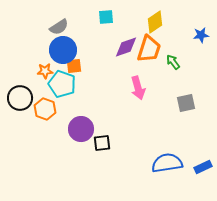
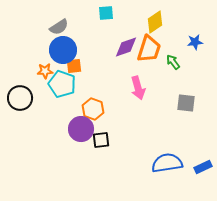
cyan square: moved 4 px up
blue star: moved 6 px left, 7 px down
gray square: rotated 18 degrees clockwise
orange hexagon: moved 48 px right
black square: moved 1 px left, 3 px up
